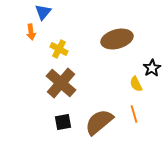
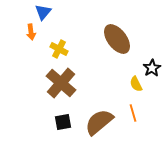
brown ellipse: rotated 68 degrees clockwise
orange line: moved 1 px left, 1 px up
